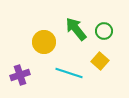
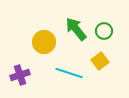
yellow square: rotated 12 degrees clockwise
